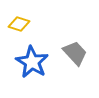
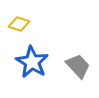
gray trapezoid: moved 3 px right, 13 px down
